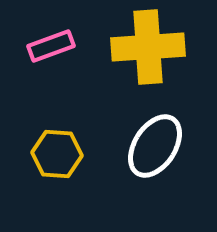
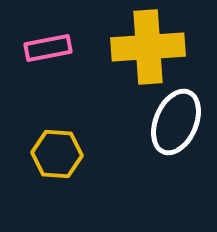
pink rectangle: moved 3 px left, 2 px down; rotated 9 degrees clockwise
white ellipse: moved 21 px right, 24 px up; rotated 10 degrees counterclockwise
